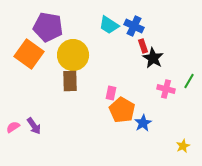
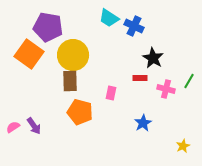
cyan trapezoid: moved 7 px up
red rectangle: moved 3 px left, 32 px down; rotated 72 degrees counterclockwise
orange pentagon: moved 42 px left, 2 px down; rotated 15 degrees counterclockwise
